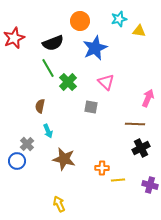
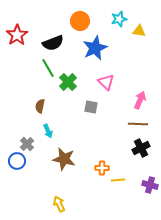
red star: moved 3 px right, 3 px up; rotated 10 degrees counterclockwise
pink arrow: moved 8 px left, 2 px down
brown line: moved 3 px right
